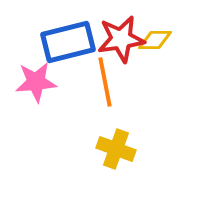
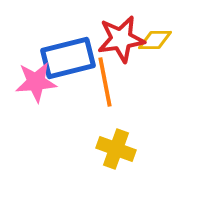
blue rectangle: moved 16 px down
